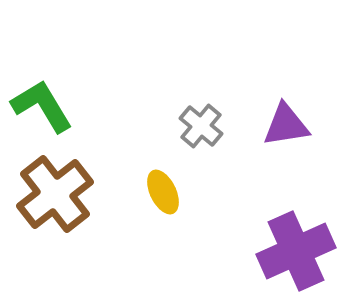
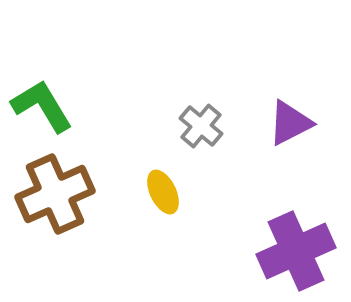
purple triangle: moved 4 px right, 2 px up; rotated 18 degrees counterclockwise
brown cross: rotated 14 degrees clockwise
